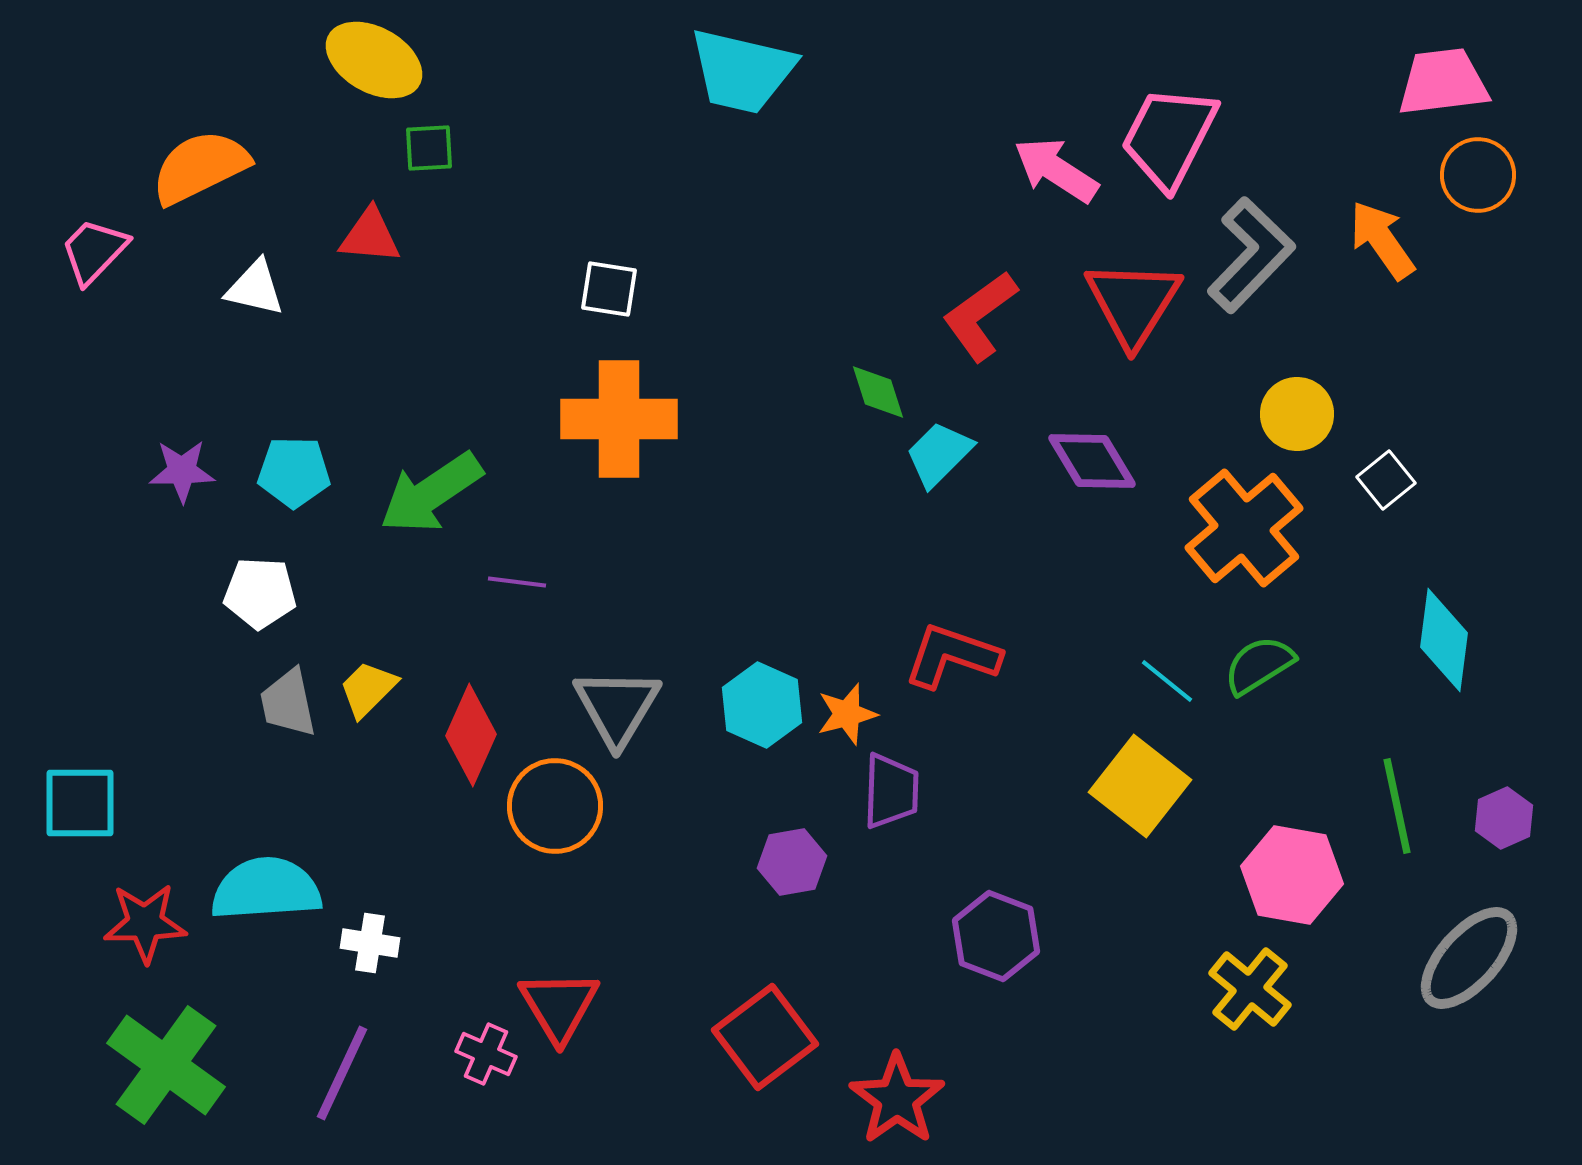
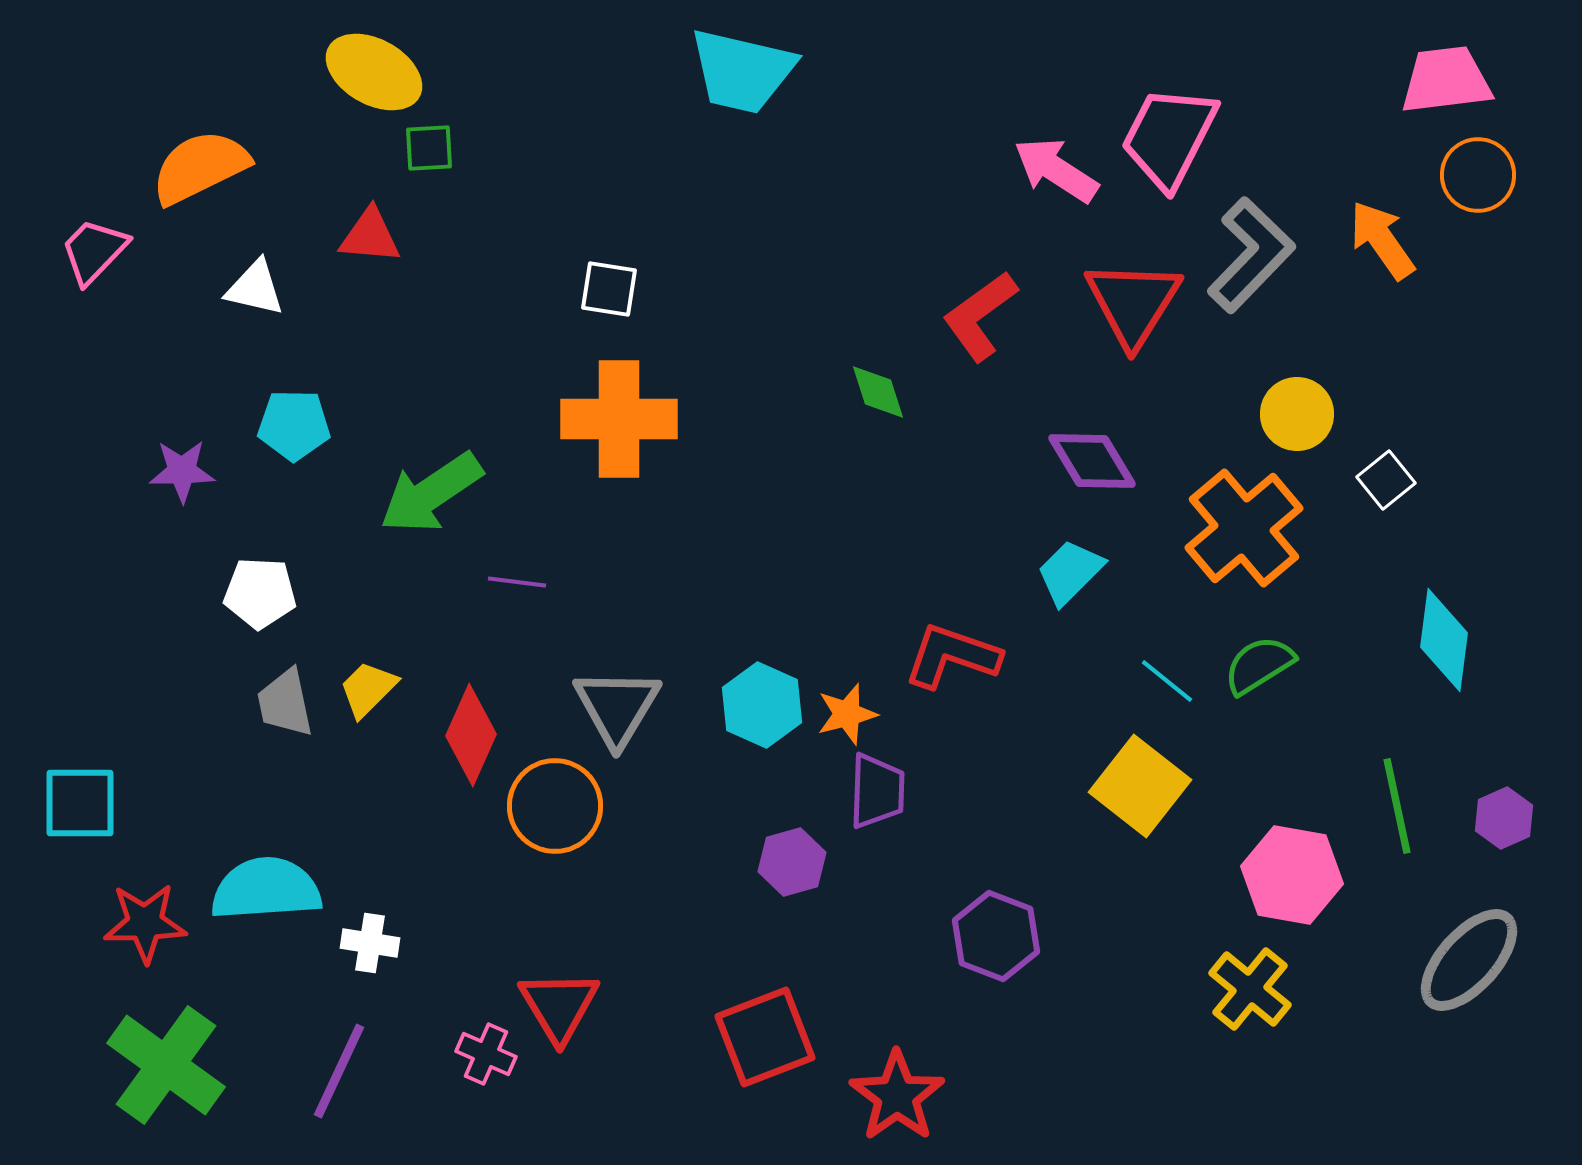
yellow ellipse at (374, 60): moved 12 px down
pink trapezoid at (1443, 82): moved 3 px right, 2 px up
cyan trapezoid at (939, 454): moved 131 px right, 118 px down
cyan pentagon at (294, 472): moved 47 px up
gray trapezoid at (288, 703): moved 3 px left
purple trapezoid at (891, 791): moved 14 px left
purple hexagon at (792, 862): rotated 6 degrees counterclockwise
gray ellipse at (1469, 958): moved 2 px down
red square at (765, 1037): rotated 16 degrees clockwise
purple line at (342, 1073): moved 3 px left, 2 px up
red star at (897, 1099): moved 3 px up
